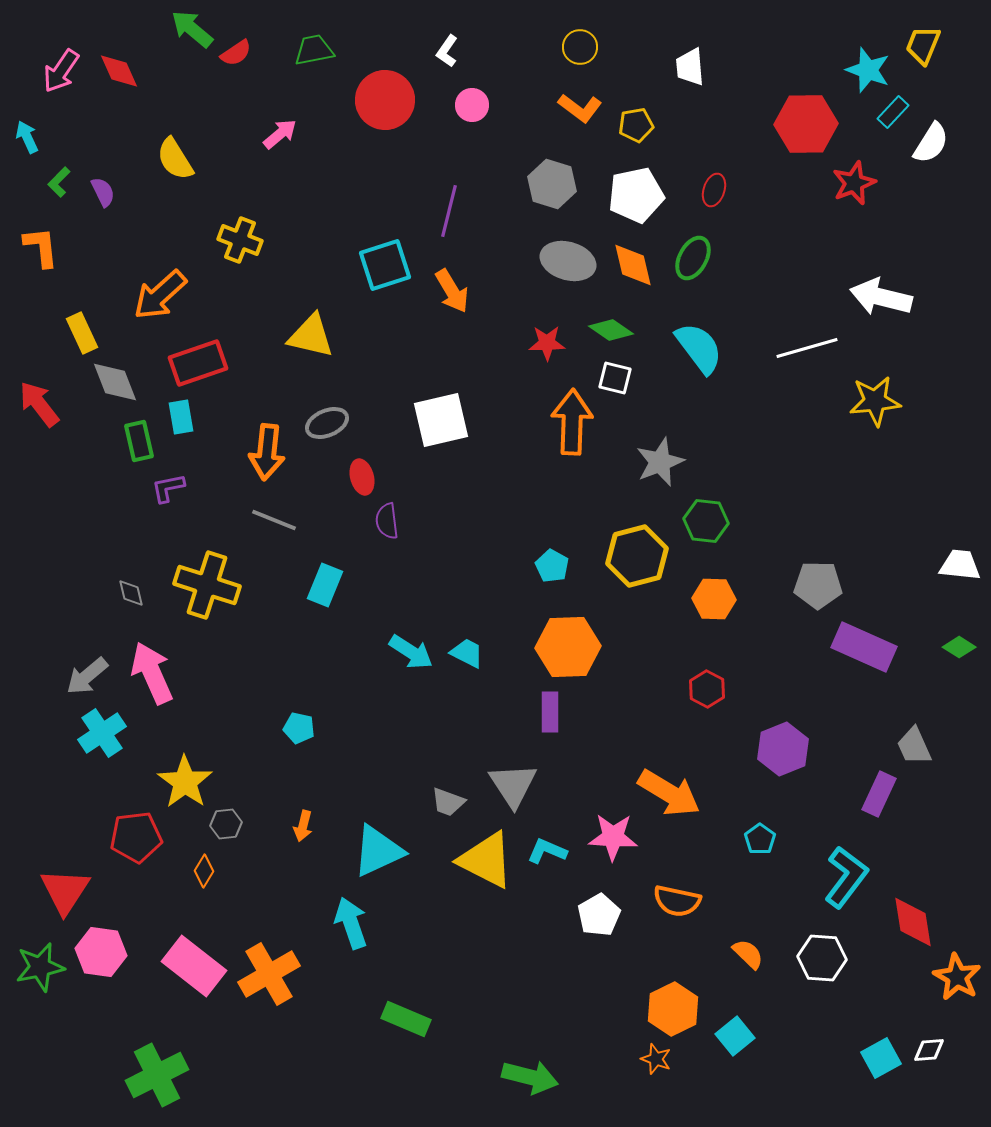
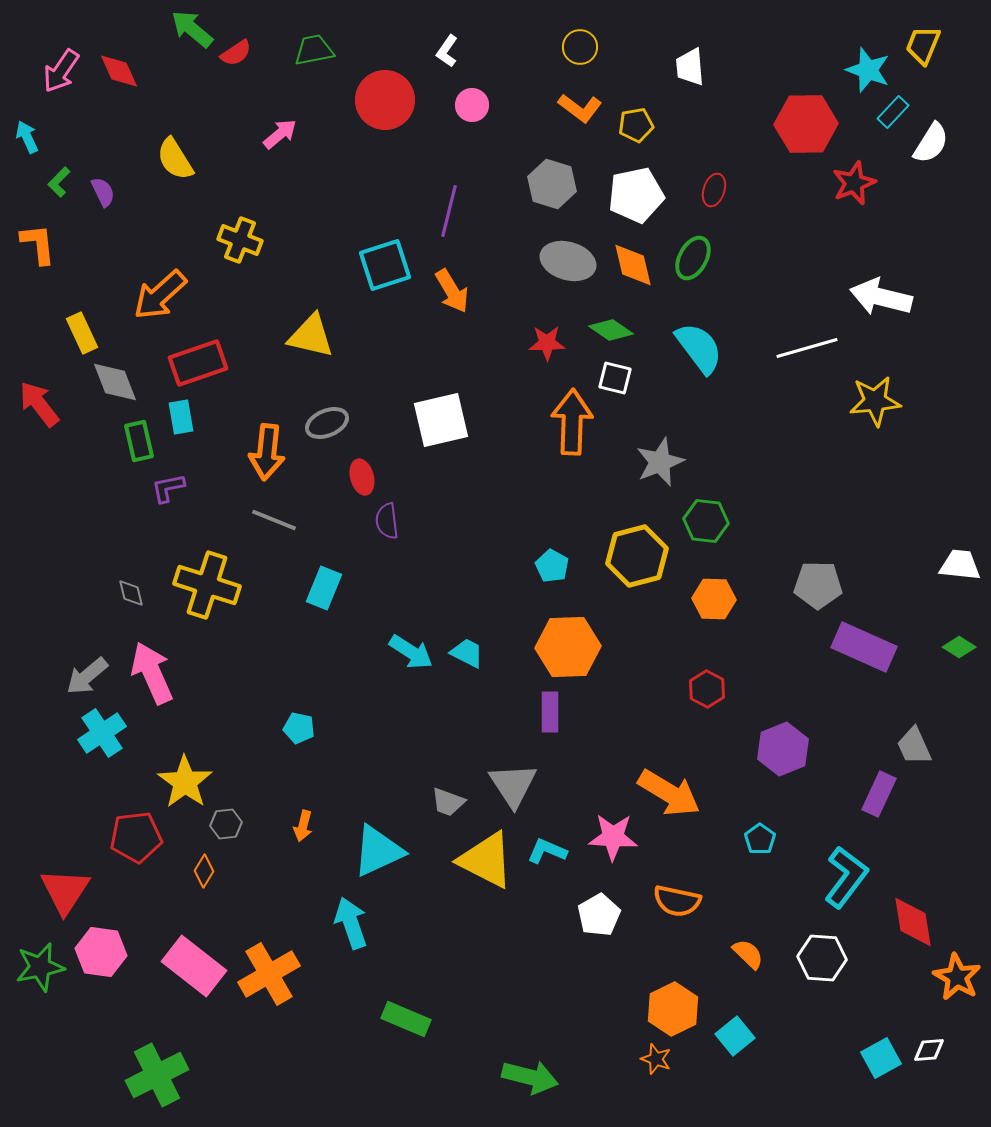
orange L-shape at (41, 247): moved 3 px left, 3 px up
cyan rectangle at (325, 585): moved 1 px left, 3 px down
